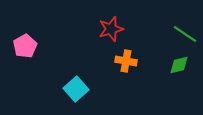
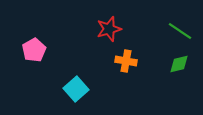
red star: moved 2 px left
green line: moved 5 px left, 3 px up
pink pentagon: moved 9 px right, 4 px down
green diamond: moved 1 px up
